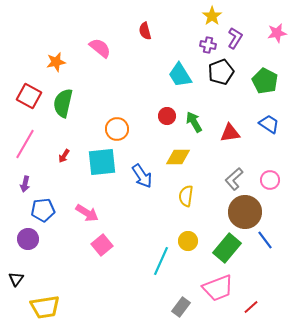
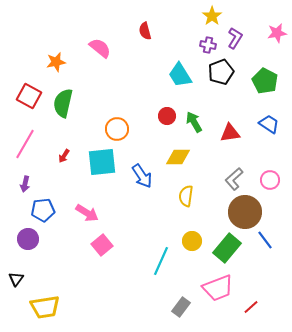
yellow circle: moved 4 px right
